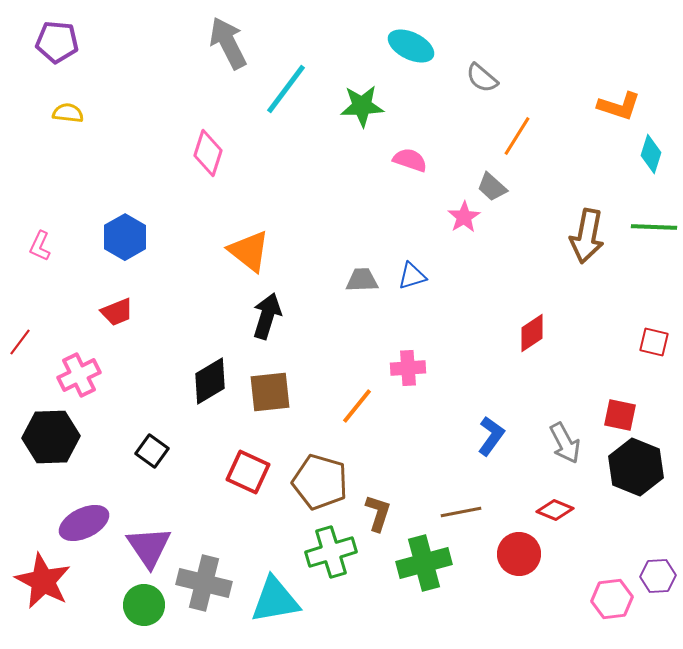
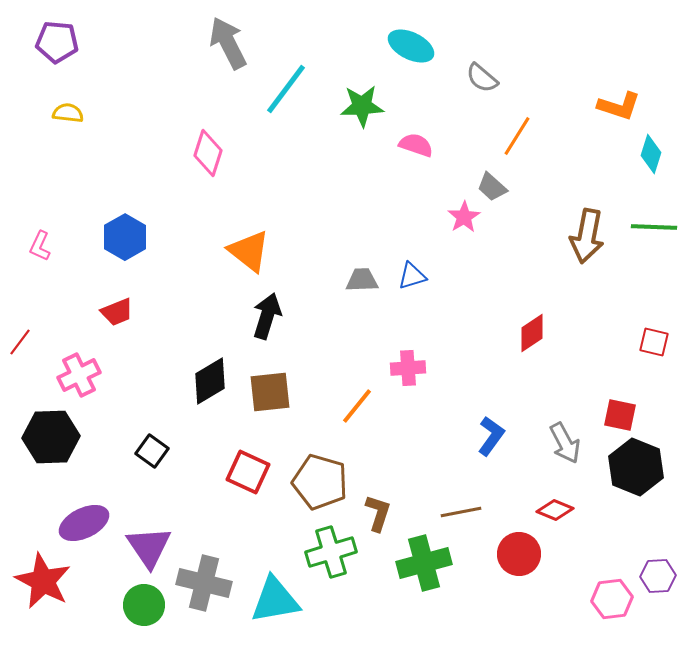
pink semicircle at (410, 160): moved 6 px right, 15 px up
